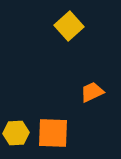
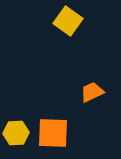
yellow square: moved 1 px left, 5 px up; rotated 12 degrees counterclockwise
